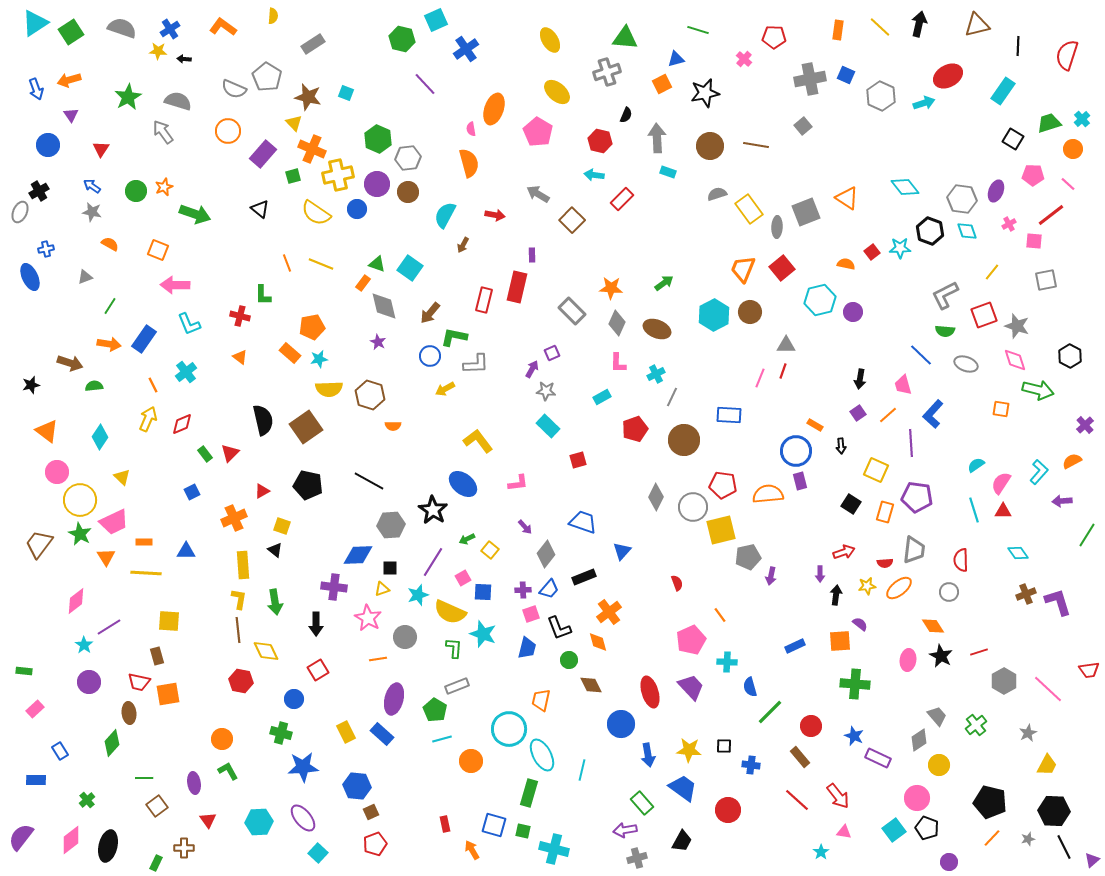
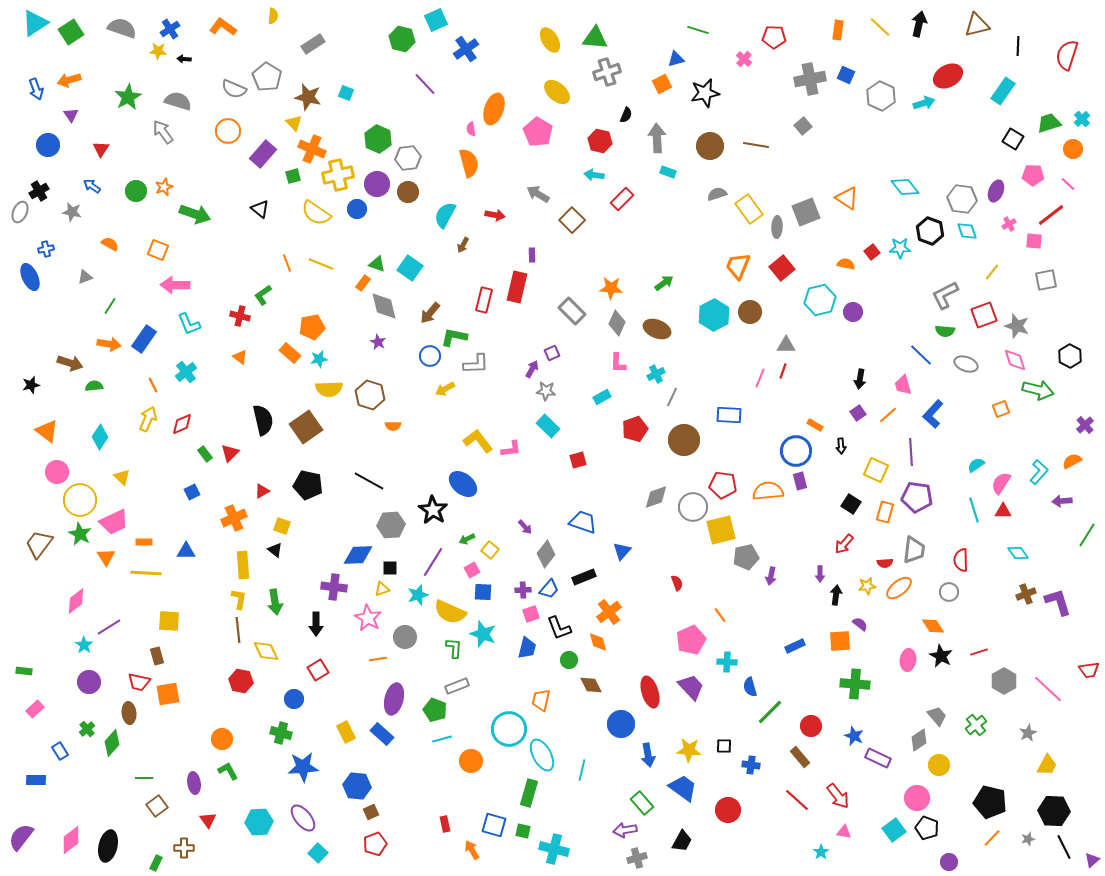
green triangle at (625, 38): moved 30 px left
gray star at (92, 212): moved 20 px left
orange trapezoid at (743, 269): moved 5 px left, 3 px up
green L-shape at (263, 295): rotated 55 degrees clockwise
orange square at (1001, 409): rotated 30 degrees counterclockwise
purple line at (911, 443): moved 9 px down
pink L-shape at (518, 483): moved 7 px left, 34 px up
orange semicircle at (768, 494): moved 3 px up
gray diamond at (656, 497): rotated 44 degrees clockwise
red arrow at (844, 552): moved 8 px up; rotated 150 degrees clockwise
gray pentagon at (748, 557): moved 2 px left
pink square at (463, 578): moved 9 px right, 8 px up
green pentagon at (435, 710): rotated 10 degrees counterclockwise
green cross at (87, 800): moved 71 px up
